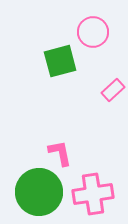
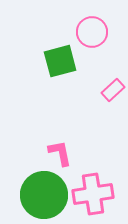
pink circle: moved 1 px left
green circle: moved 5 px right, 3 px down
